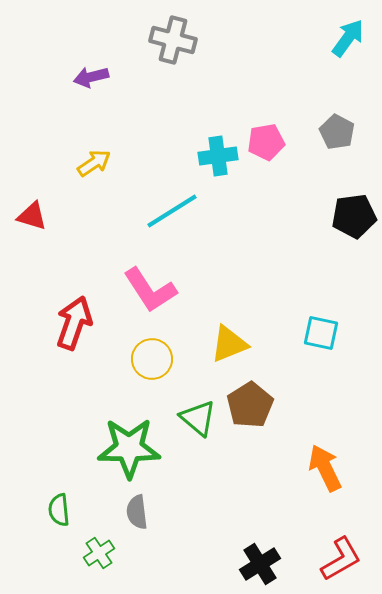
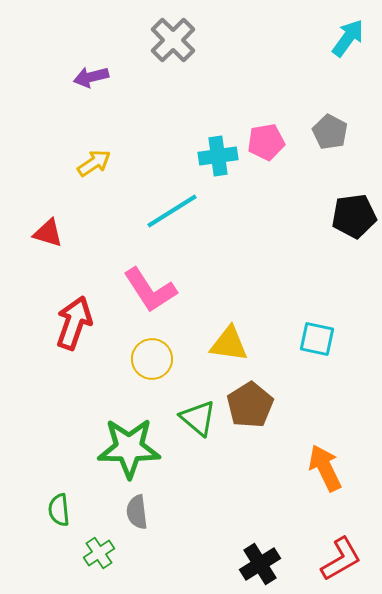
gray cross: rotated 30 degrees clockwise
gray pentagon: moved 7 px left
red triangle: moved 16 px right, 17 px down
cyan square: moved 4 px left, 6 px down
yellow triangle: rotated 30 degrees clockwise
